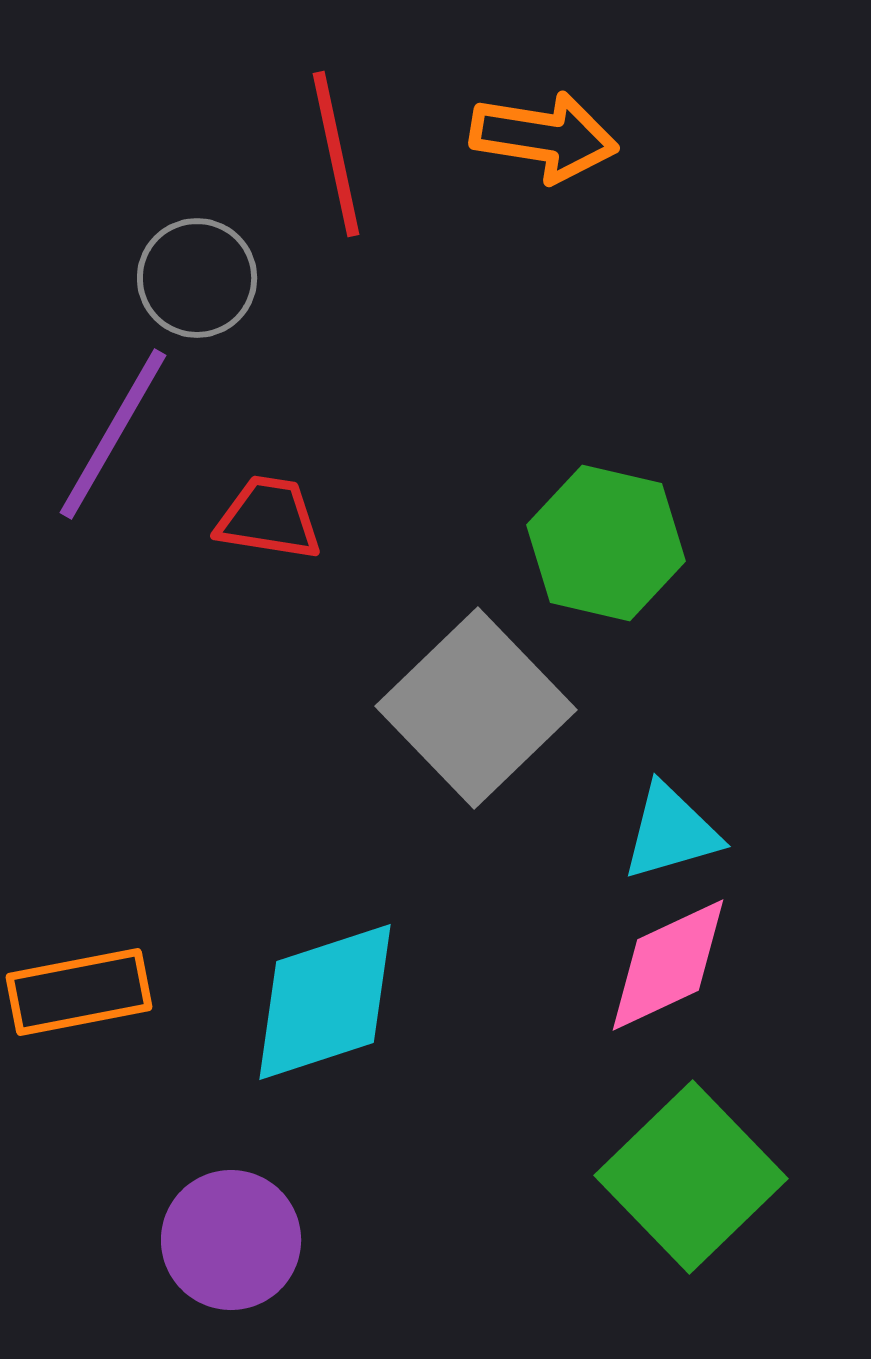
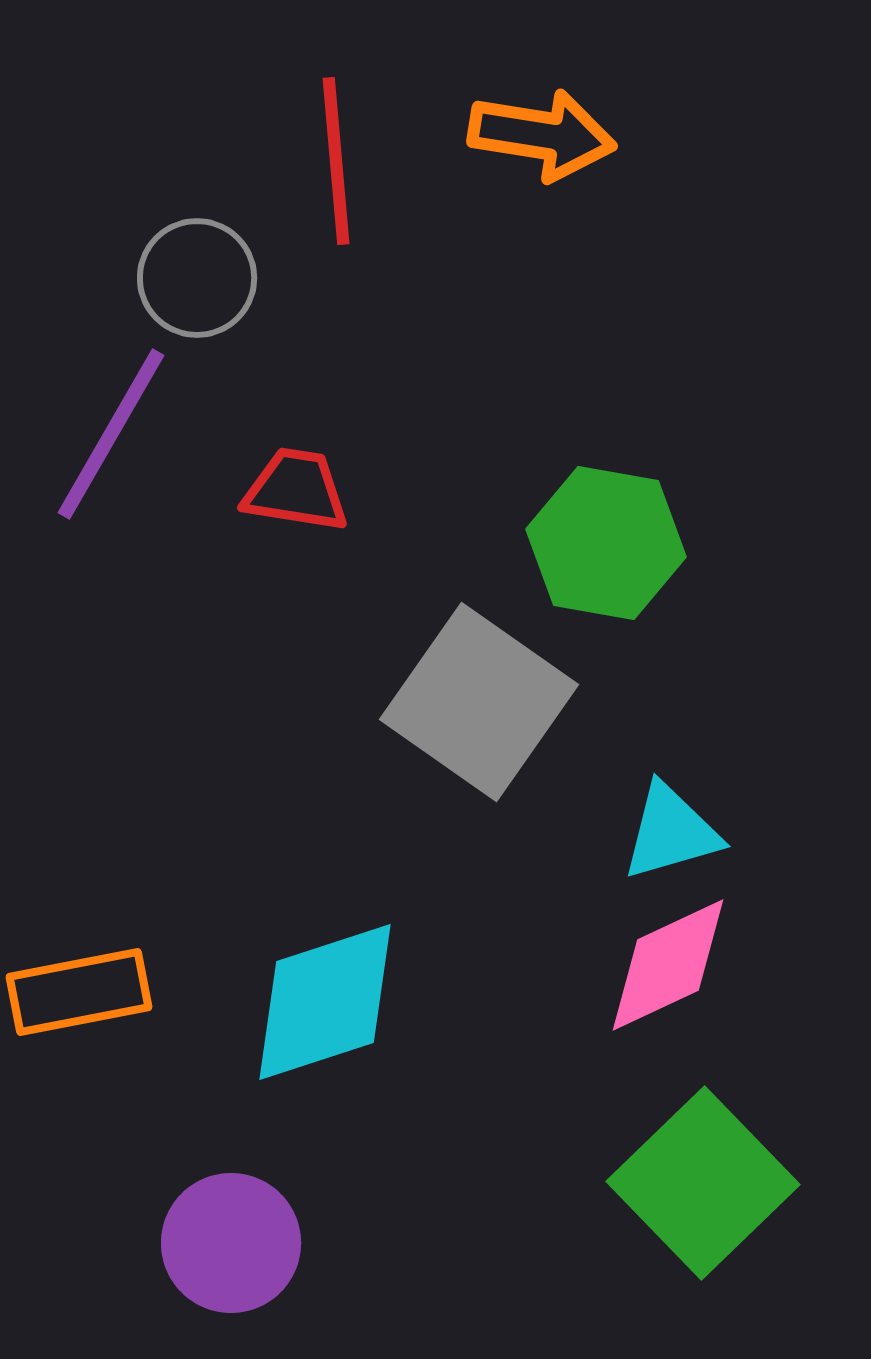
orange arrow: moved 2 px left, 2 px up
red line: moved 7 px down; rotated 7 degrees clockwise
purple line: moved 2 px left
red trapezoid: moved 27 px right, 28 px up
green hexagon: rotated 3 degrees counterclockwise
gray square: moved 3 px right, 6 px up; rotated 11 degrees counterclockwise
green square: moved 12 px right, 6 px down
purple circle: moved 3 px down
